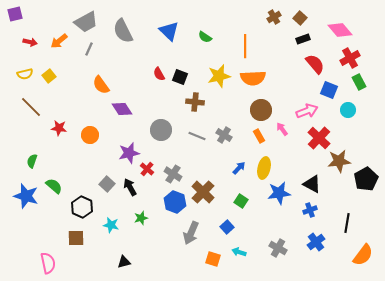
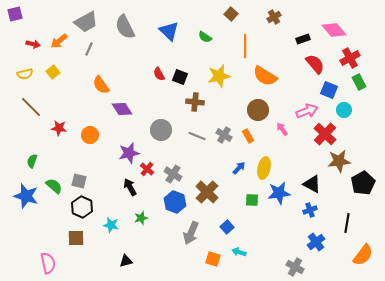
brown square at (300, 18): moved 69 px left, 4 px up
pink diamond at (340, 30): moved 6 px left
gray semicircle at (123, 31): moved 2 px right, 4 px up
red arrow at (30, 42): moved 3 px right, 2 px down
yellow square at (49, 76): moved 4 px right, 4 px up
orange semicircle at (253, 78): moved 12 px right, 2 px up; rotated 35 degrees clockwise
brown circle at (261, 110): moved 3 px left
cyan circle at (348, 110): moved 4 px left
orange rectangle at (259, 136): moved 11 px left
red cross at (319, 138): moved 6 px right, 4 px up
black pentagon at (366, 179): moved 3 px left, 4 px down
gray square at (107, 184): moved 28 px left, 3 px up; rotated 28 degrees counterclockwise
brown cross at (203, 192): moved 4 px right
green square at (241, 201): moved 11 px right, 1 px up; rotated 32 degrees counterclockwise
gray cross at (278, 248): moved 17 px right, 19 px down
black triangle at (124, 262): moved 2 px right, 1 px up
